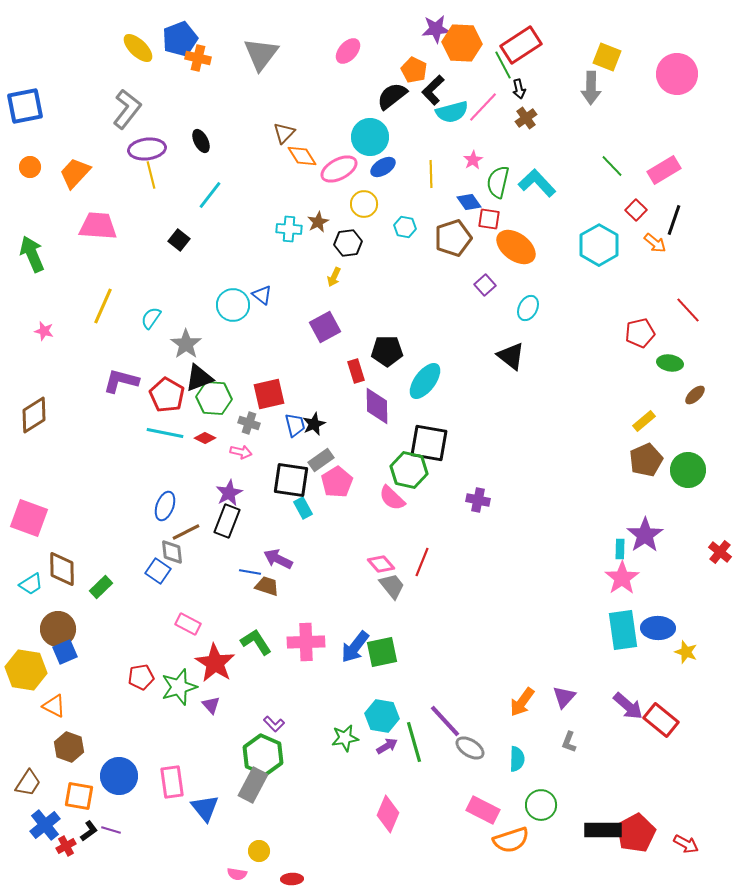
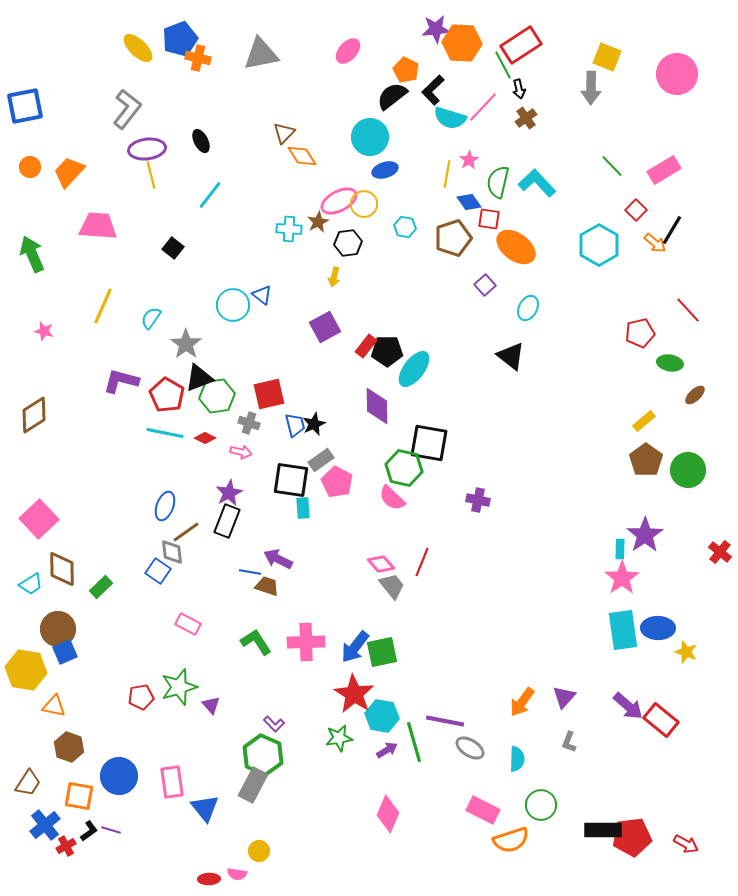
gray triangle at (261, 54): rotated 42 degrees clockwise
orange pentagon at (414, 70): moved 8 px left
cyan semicircle at (452, 112): moved 2 px left, 6 px down; rotated 32 degrees clockwise
pink star at (473, 160): moved 4 px left
blue ellipse at (383, 167): moved 2 px right, 3 px down; rotated 15 degrees clockwise
pink ellipse at (339, 169): moved 32 px down
orange trapezoid at (75, 173): moved 6 px left, 1 px up
yellow line at (431, 174): moved 16 px right; rotated 12 degrees clockwise
black line at (674, 220): moved 2 px left, 10 px down; rotated 12 degrees clockwise
black square at (179, 240): moved 6 px left, 8 px down
yellow arrow at (334, 277): rotated 12 degrees counterclockwise
red rectangle at (356, 371): moved 10 px right, 25 px up; rotated 55 degrees clockwise
cyan ellipse at (425, 381): moved 11 px left, 12 px up
green hexagon at (214, 398): moved 3 px right, 2 px up; rotated 12 degrees counterclockwise
brown pentagon at (646, 460): rotated 12 degrees counterclockwise
green hexagon at (409, 470): moved 5 px left, 2 px up
pink pentagon at (337, 482): rotated 12 degrees counterclockwise
cyan rectangle at (303, 508): rotated 25 degrees clockwise
pink square at (29, 518): moved 10 px right, 1 px down; rotated 27 degrees clockwise
brown line at (186, 532): rotated 8 degrees counterclockwise
red star at (215, 663): moved 139 px right, 31 px down
red pentagon at (141, 677): moved 20 px down
orange triangle at (54, 706): rotated 15 degrees counterclockwise
purple line at (445, 721): rotated 36 degrees counterclockwise
green star at (345, 738): moved 6 px left
purple arrow at (387, 746): moved 4 px down
red pentagon at (636, 833): moved 4 px left, 4 px down; rotated 21 degrees clockwise
red ellipse at (292, 879): moved 83 px left
